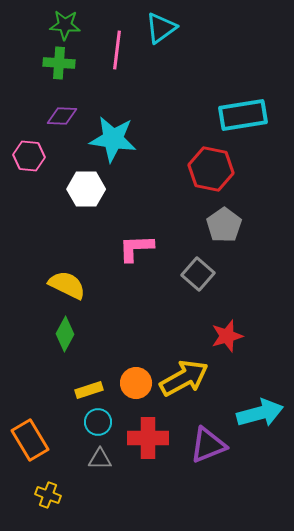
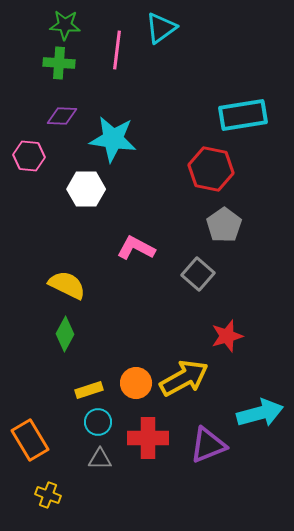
pink L-shape: rotated 30 degrees clockwise
